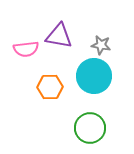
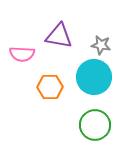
pink semicircle: moved 4 px left, 5 px down; rotated 10 degrees clockwise
cyan circle: moved 1 px down
green circle: moved 5 px right, 3 px up
